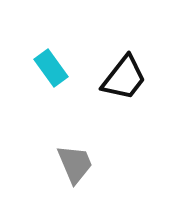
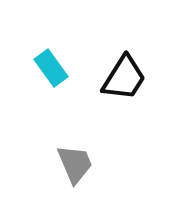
black trapezoid: rotated 6 degrees counterclockwise
